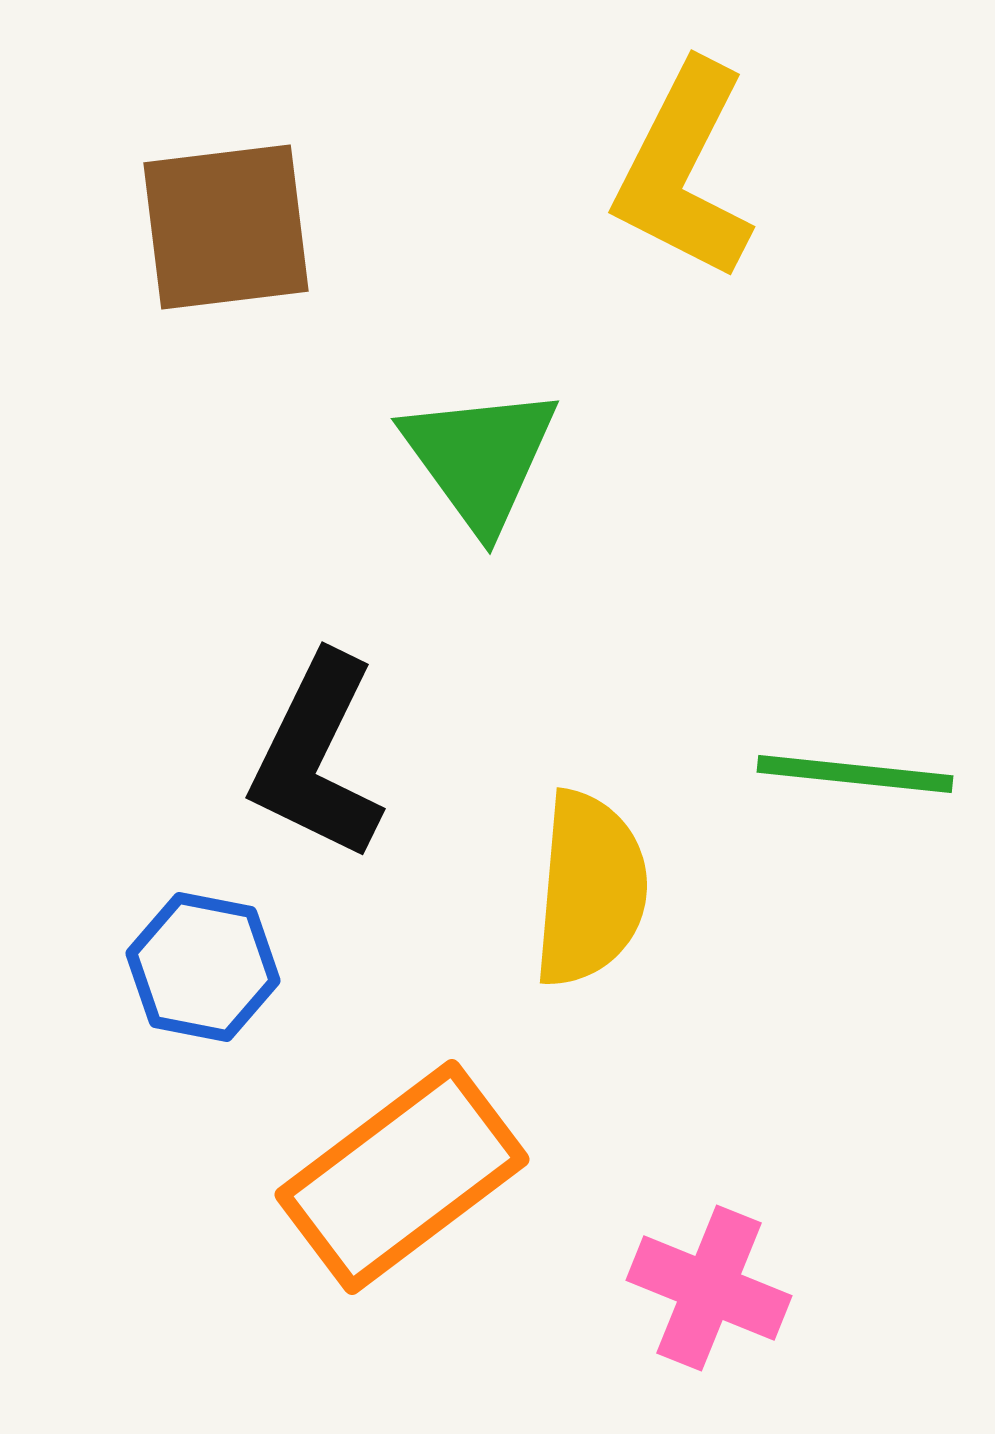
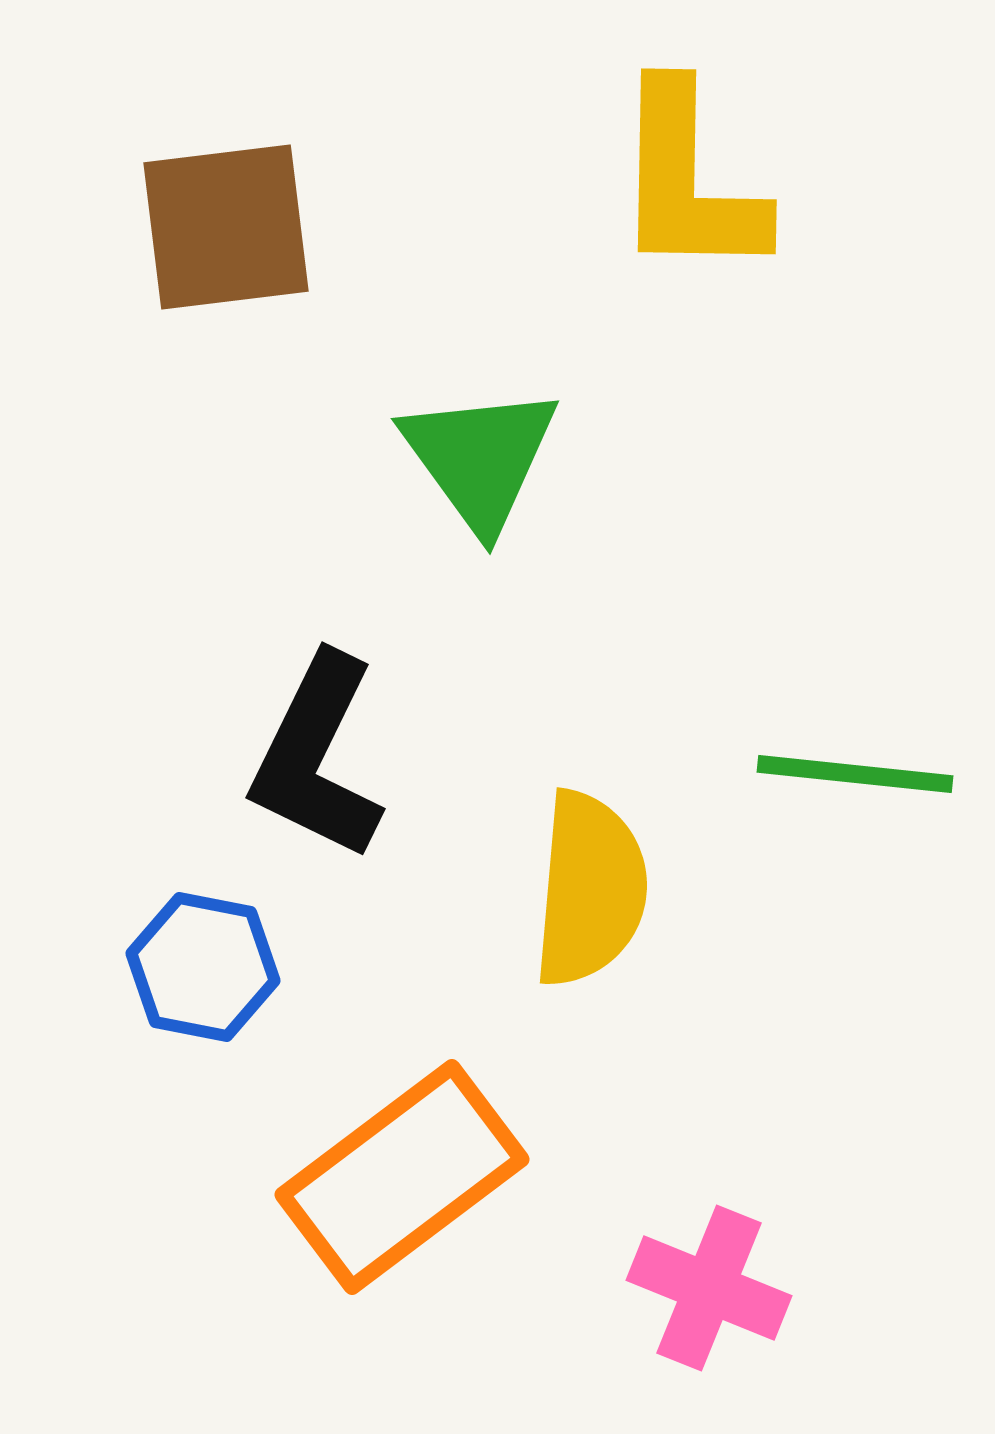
yellow L-shape: moved 4 px right, 10 px down; rotated 26 degrees counterclockwise
